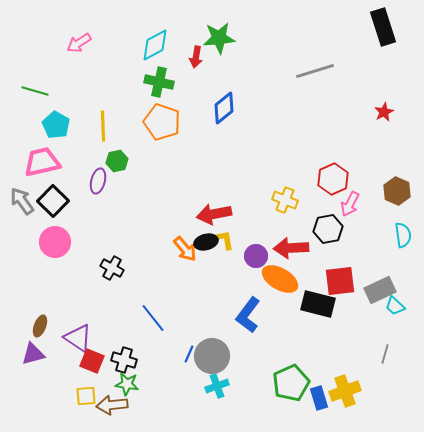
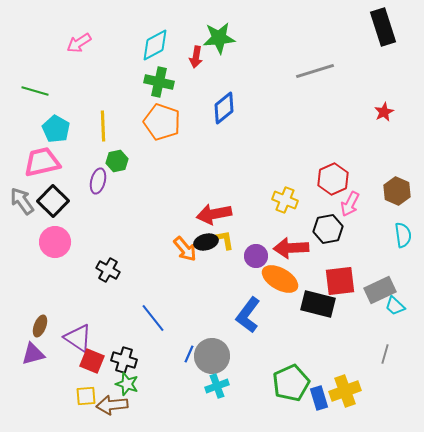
cyan pentagon at (56, 125): moved 4 px down
black cross at (112, 268): moved 4 px left, 2 px down
green star at (127, 384): rotated 10 degrees clockwise
